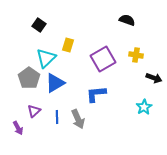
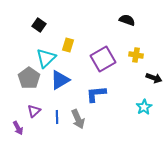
blue triangle: moved 5 px right, 3 px up
